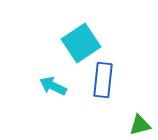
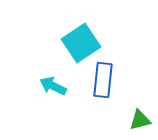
green triangle: moved 5 px up
